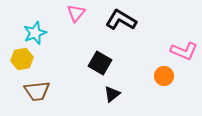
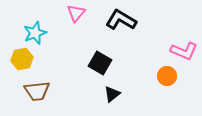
orange circle: moved 3 px right
